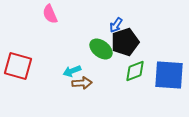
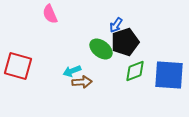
brown arrow: moved 1 px up
